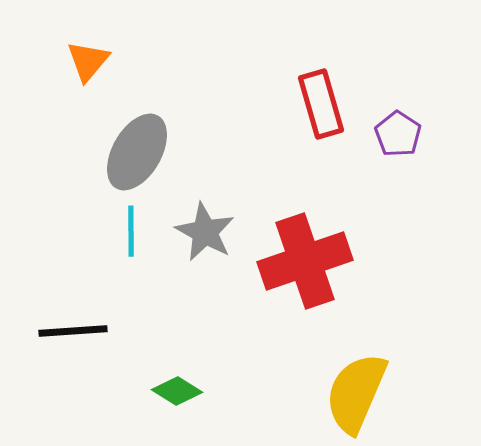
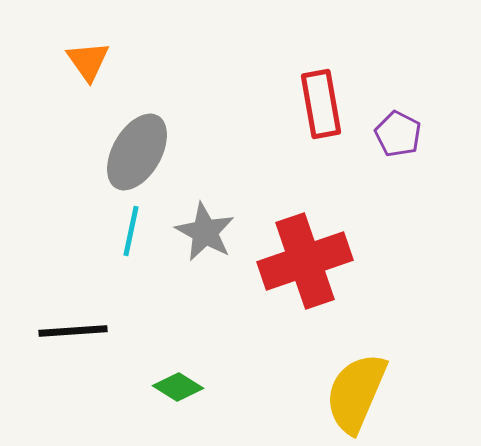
orange triangle: rotated 15 degrees counterclockwise
red rectangle: rotated 6 degrees clockwise
purple pentagon: rotated 6 degrees counterclockwise
cyan line: rotated 12 degrees clockwise
green diamond: moved 1 px right, 4 px up
